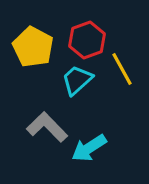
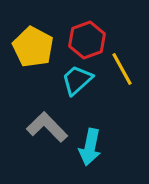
cyan arrow: moved 1 px right, 1 px up; rotated 45 degrees counterclockwise
